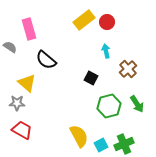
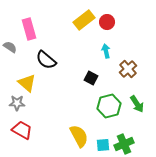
cyan square: moved 2 px right; rotated 24 degrees clockwise
